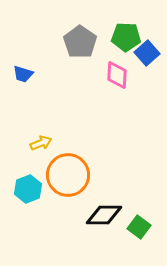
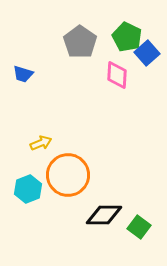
green pentagon: moved 1 px right; rotated 24 degrees clockwise
